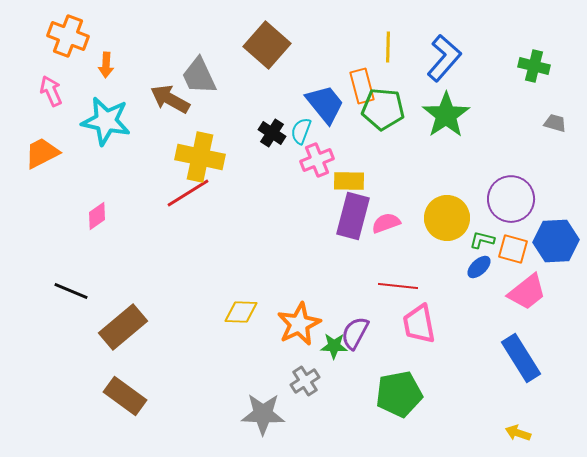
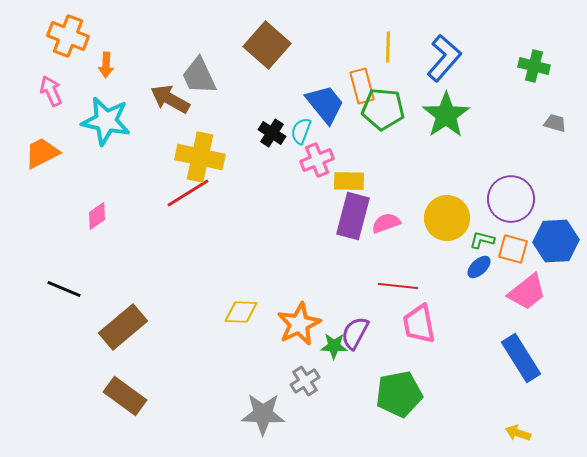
black line at (71, 291): moved 7 px left, 2 px up
